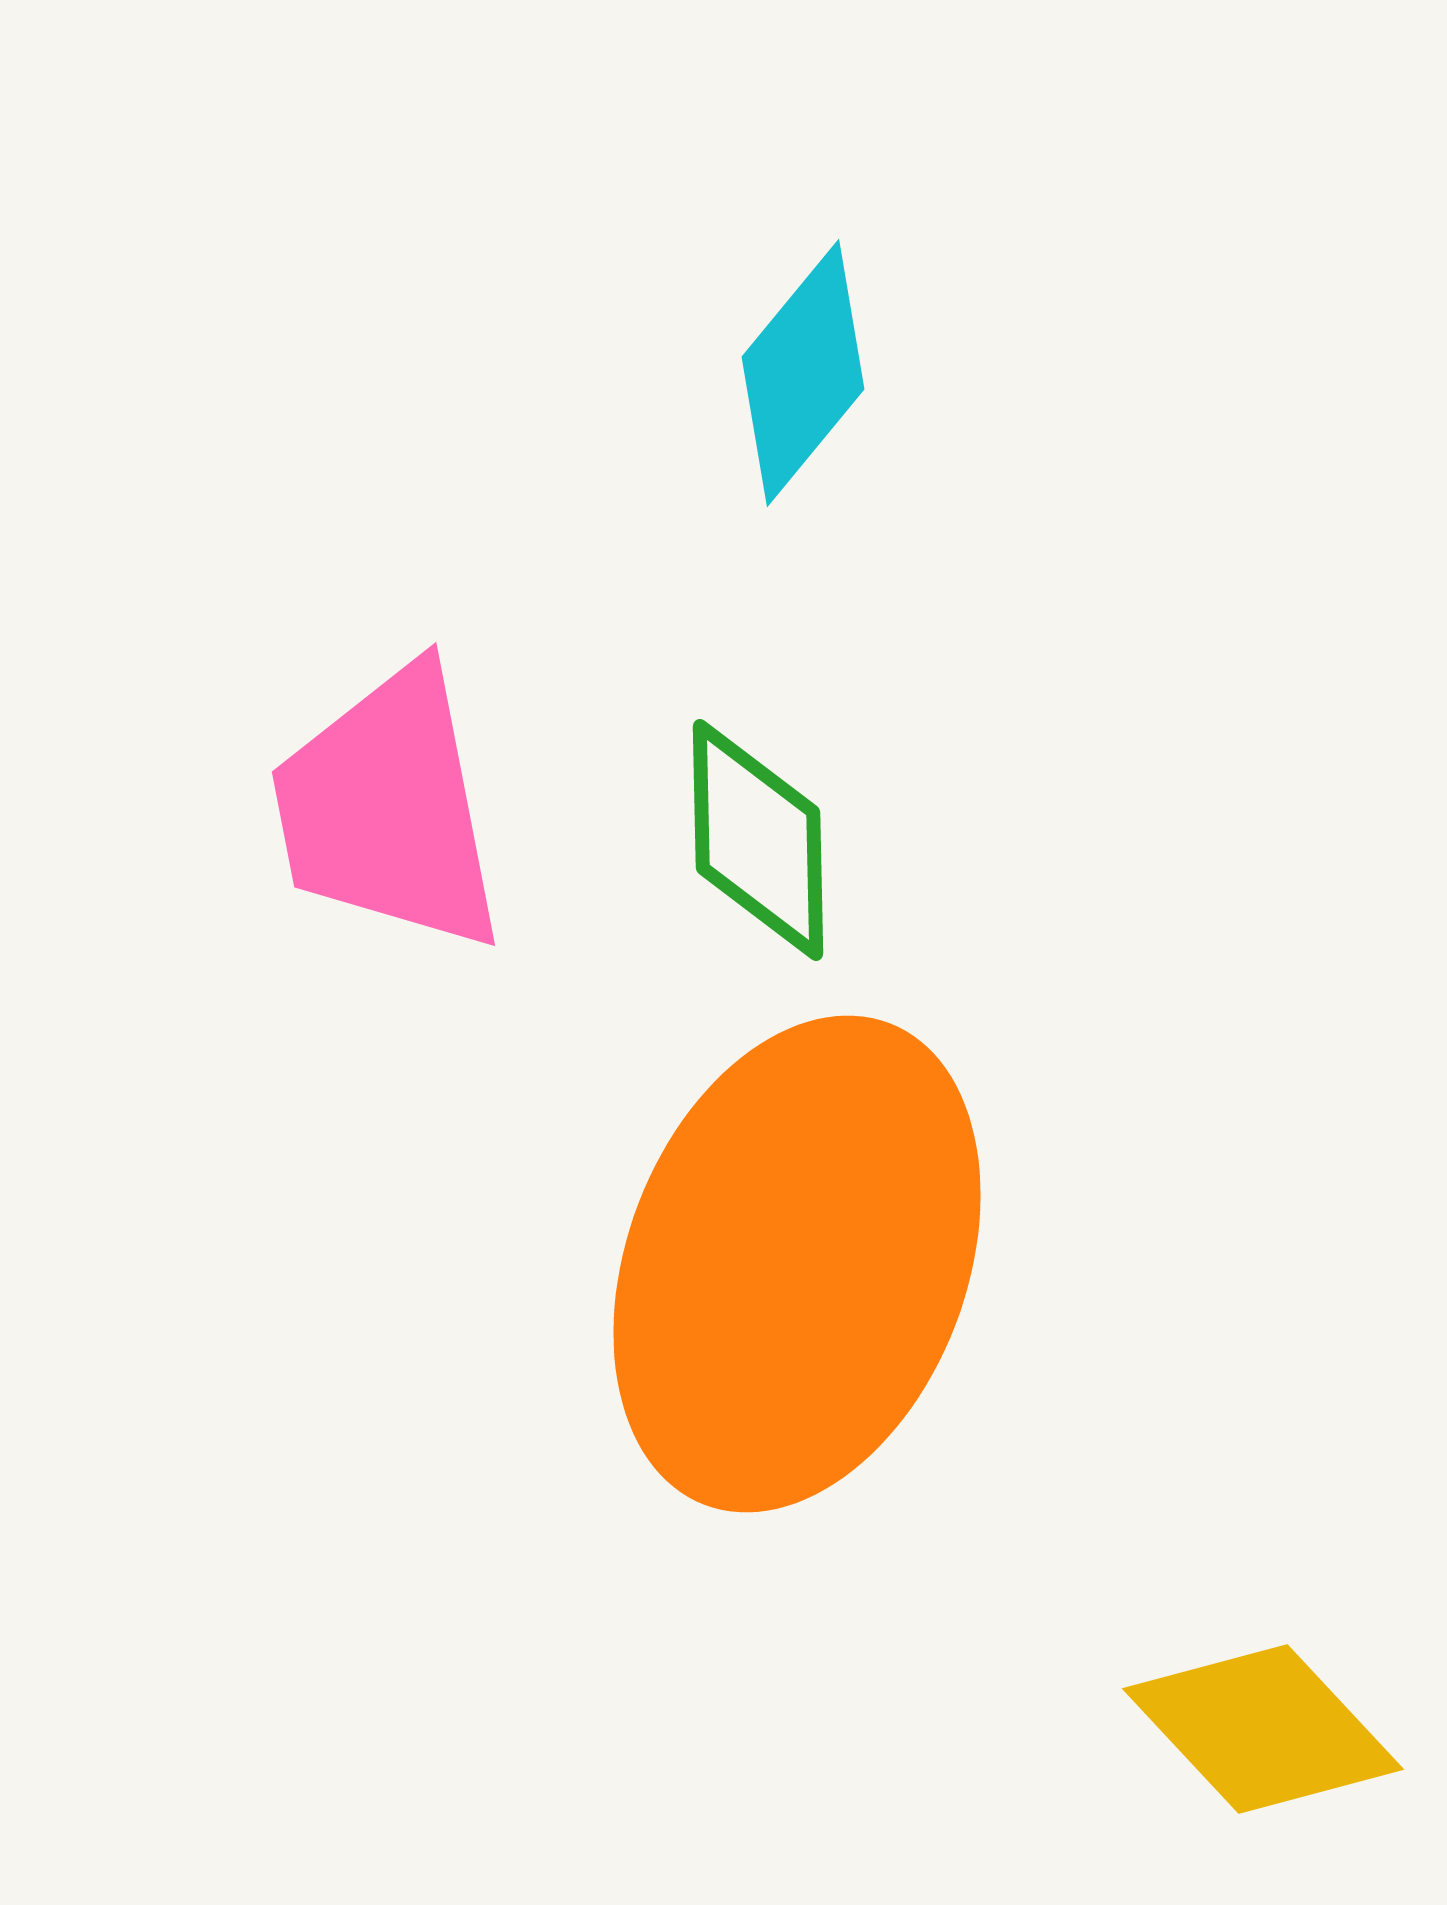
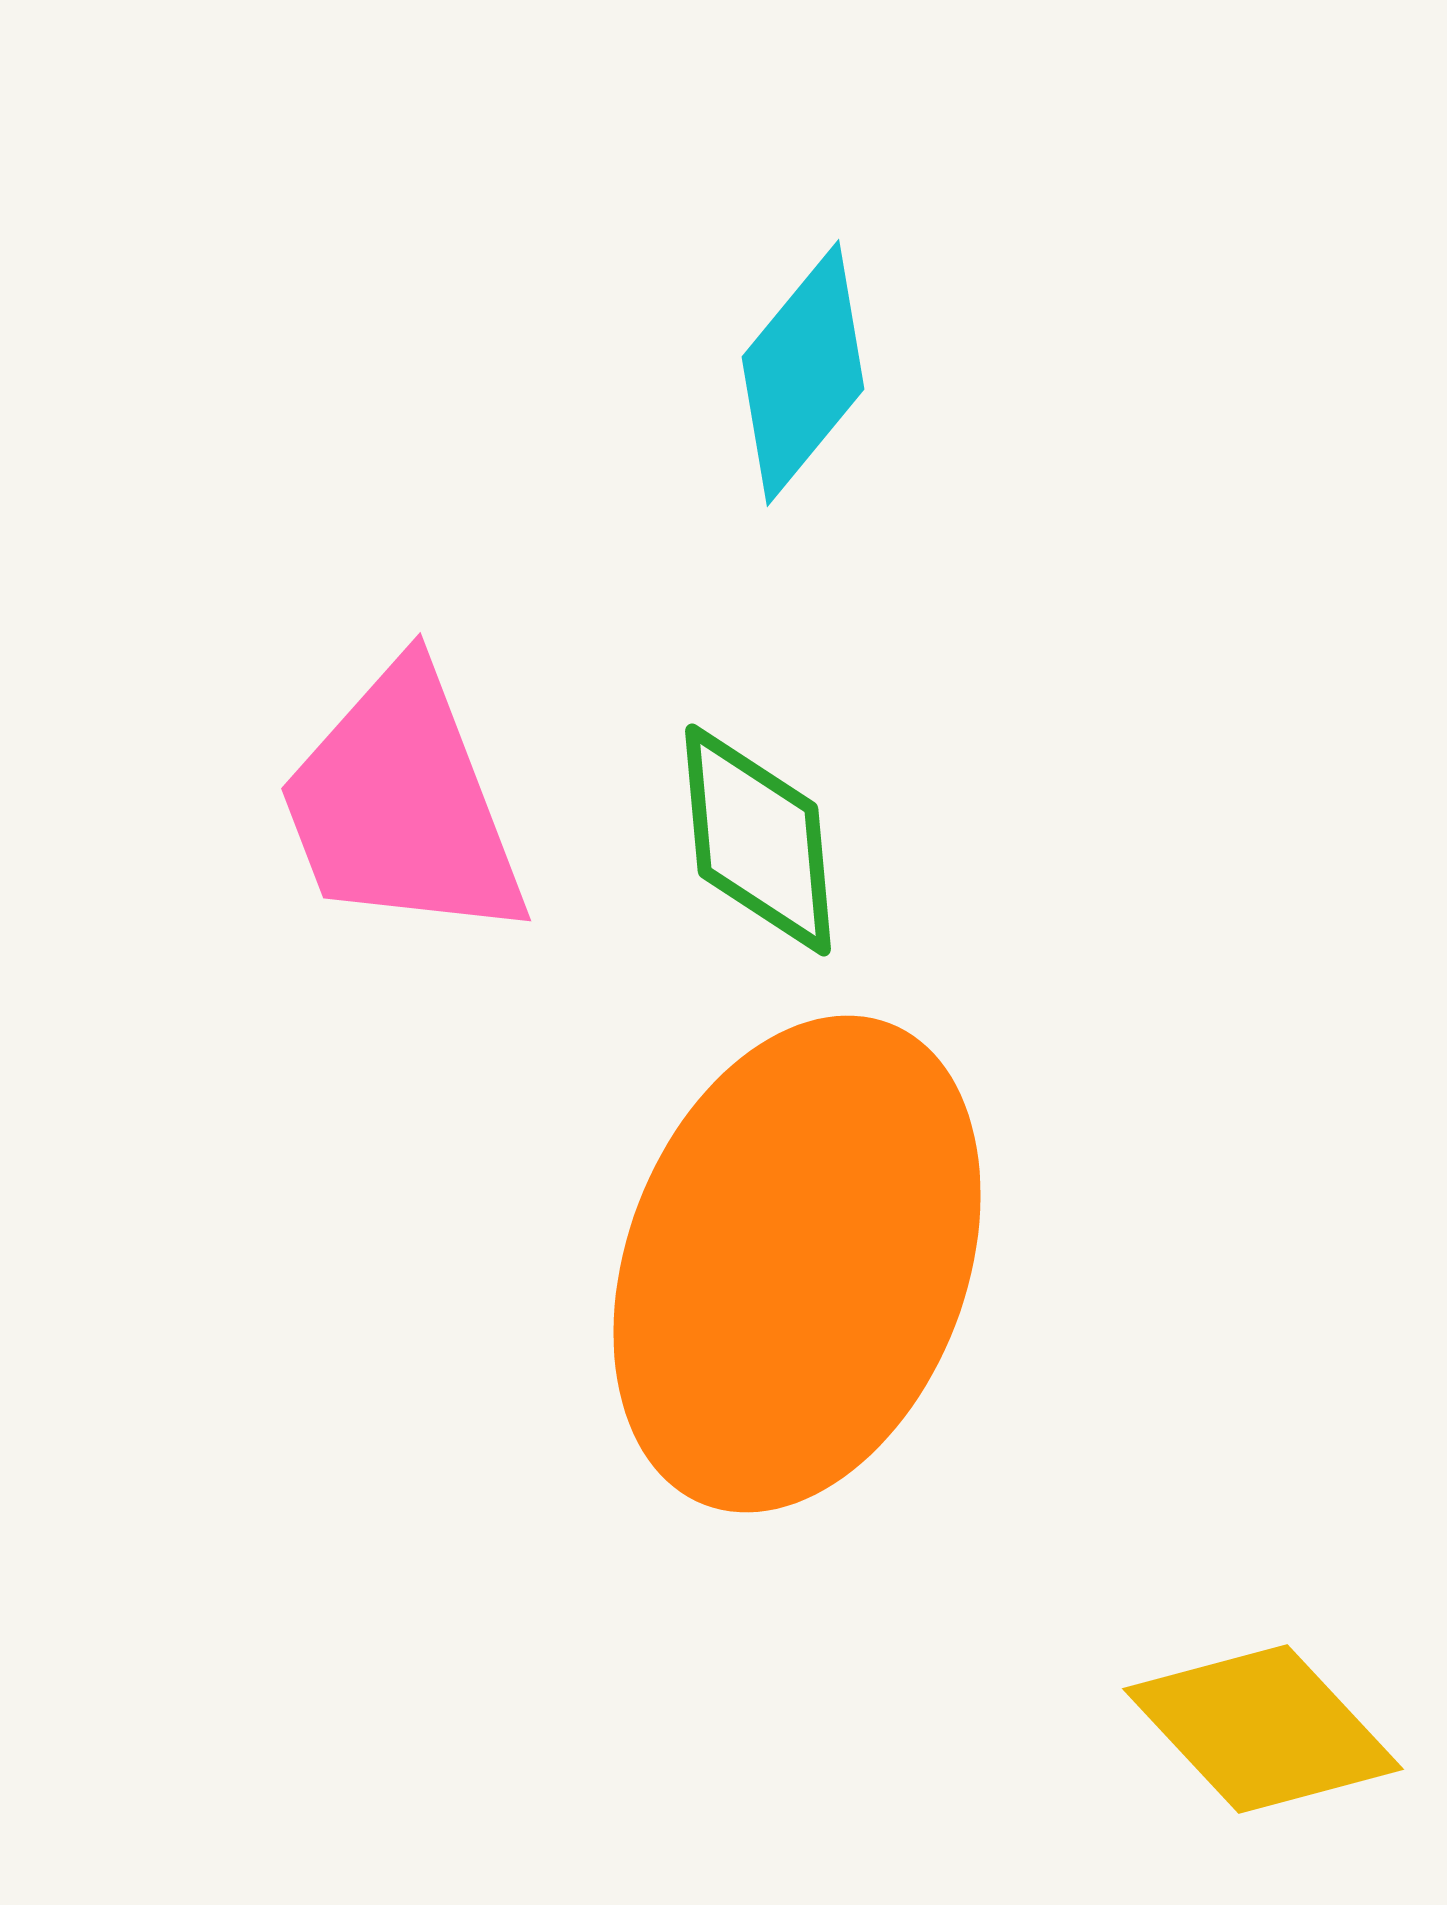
pink trapezoid: moved 14 px right, 4 px up; rotated 10 degrees counterclockwise
green diamond: rotated 4 degrees counterclockwise
